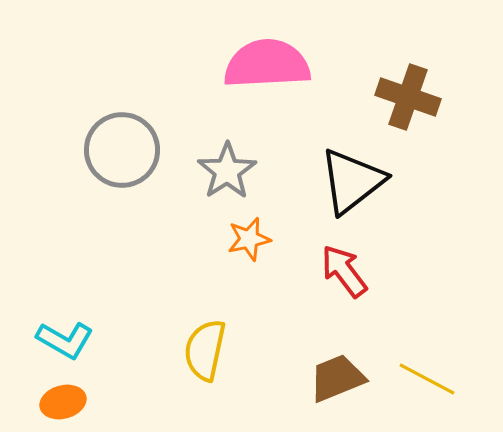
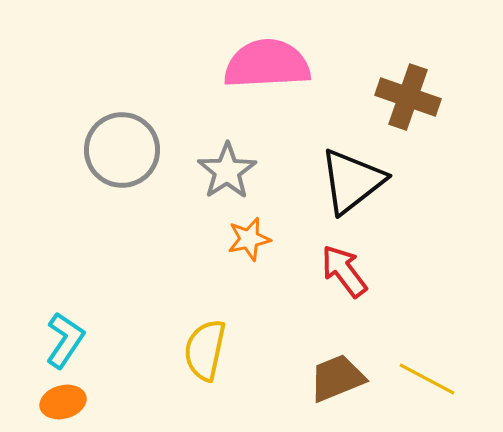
cyan L-shape: rotated 86 degrees counterclockwise
